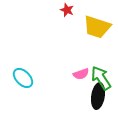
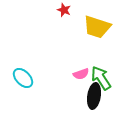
red star: moved 3 px left
black ellipse: moved 4 px left
